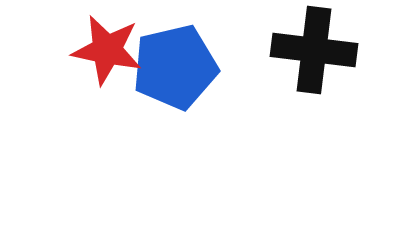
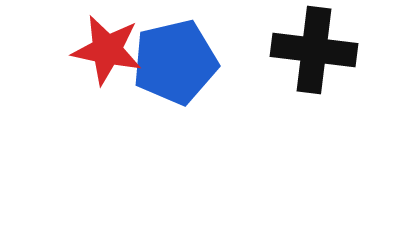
blue pentagon: moved 5 px up
